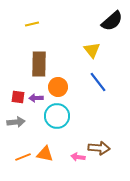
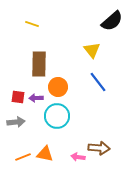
yellow line: rotated 32 degrees clockwise
